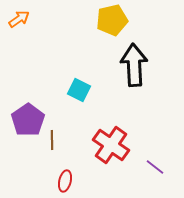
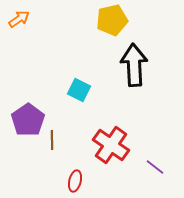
red ellipse: moved 10 px right
